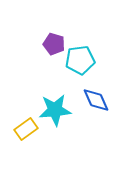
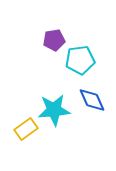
purple pentagon: moved 4 px up; rotated 25 degrees counterclockwise
blue diamond: moved 4 px left
cyan star: moved 1 px left
